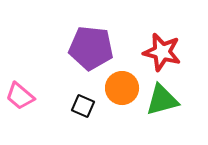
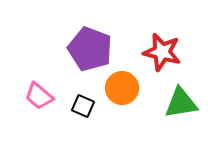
purple pentagon: moved 1 px left, 1 px down; rotated 15 degrees clockwise
pink trapezoid: moved 19 px right
green triangle: moved 19 px right, 3 px down; rotated 6 degrees clockwise
